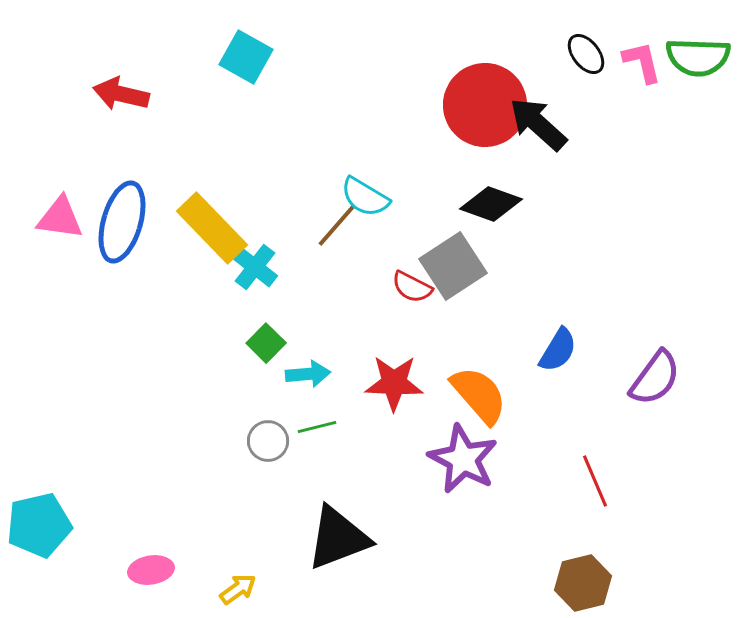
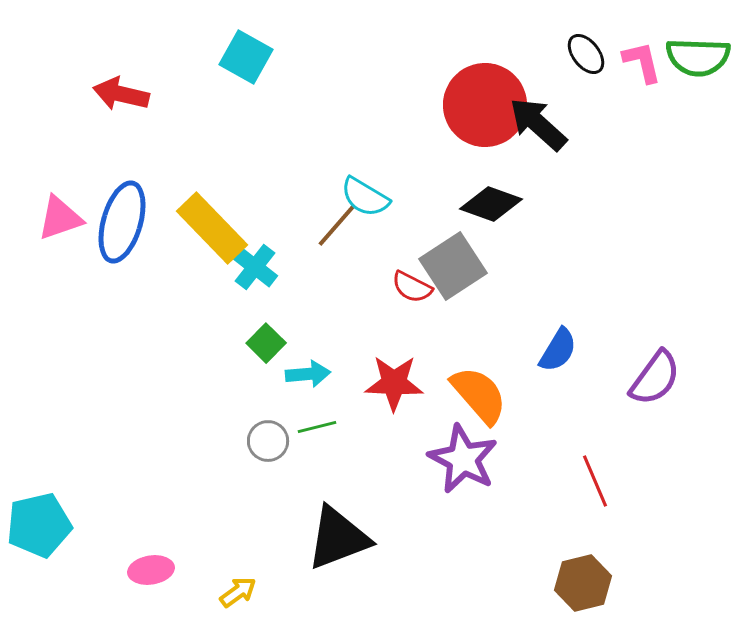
pink triangle: rotated 27 degrees counterclockwise
yellow arrow: moved 3 px down
